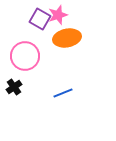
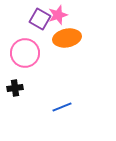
pink circle: moved 3 px up
black cross: moved 1 px right, 1 px down; rotated 28 degrees clockwise
blue line: moved 1 px left, 14 px down
